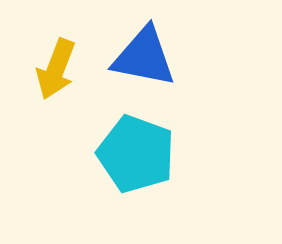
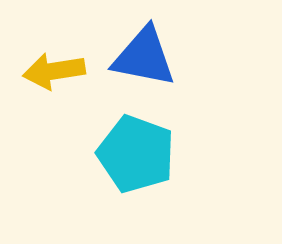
yellow arrow: moved 2 px left, 2 px down; rotated 60 degrees clockwise
